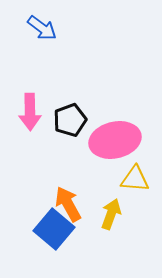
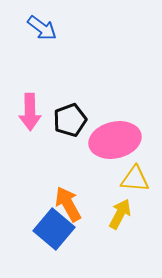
yellow arrow: moved 9 px right; rotated 8 degrees clockwise
